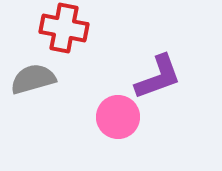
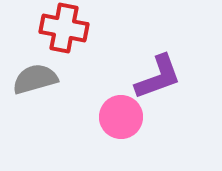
gray semicircle: moved 2 px right
pink circle: moved 3 px right
